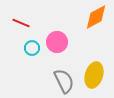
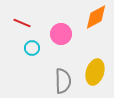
red line: moved 1 px right
pink circle: moved 4 px right, 8 px up
yellow ellipse: moved 1 px right, 3 px up
gray semicircle: moved 1 px left; rotated 25 degrees clockwise
